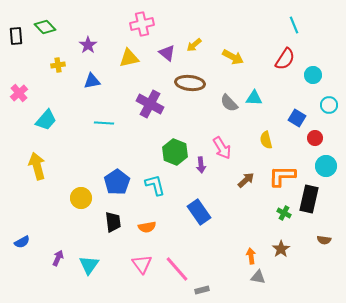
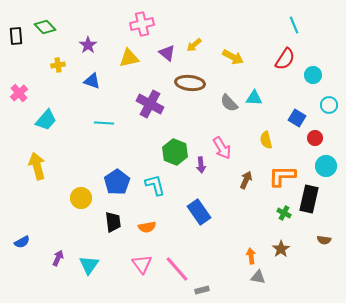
blue triangle at (92, 81): rotated 30 degrees clockwise
brown arrow at (246, 180): rotated 24 degrees counterclockwise
